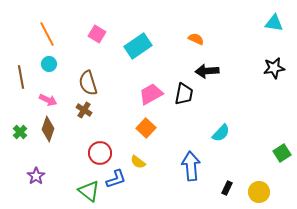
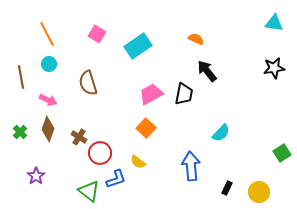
black arrow: rotated 55 degrees clockwise
brown cross: moved 5 px left, 27 px down
